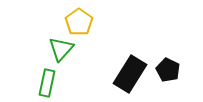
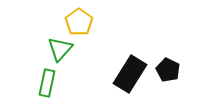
green triangle: moved 1 px left
